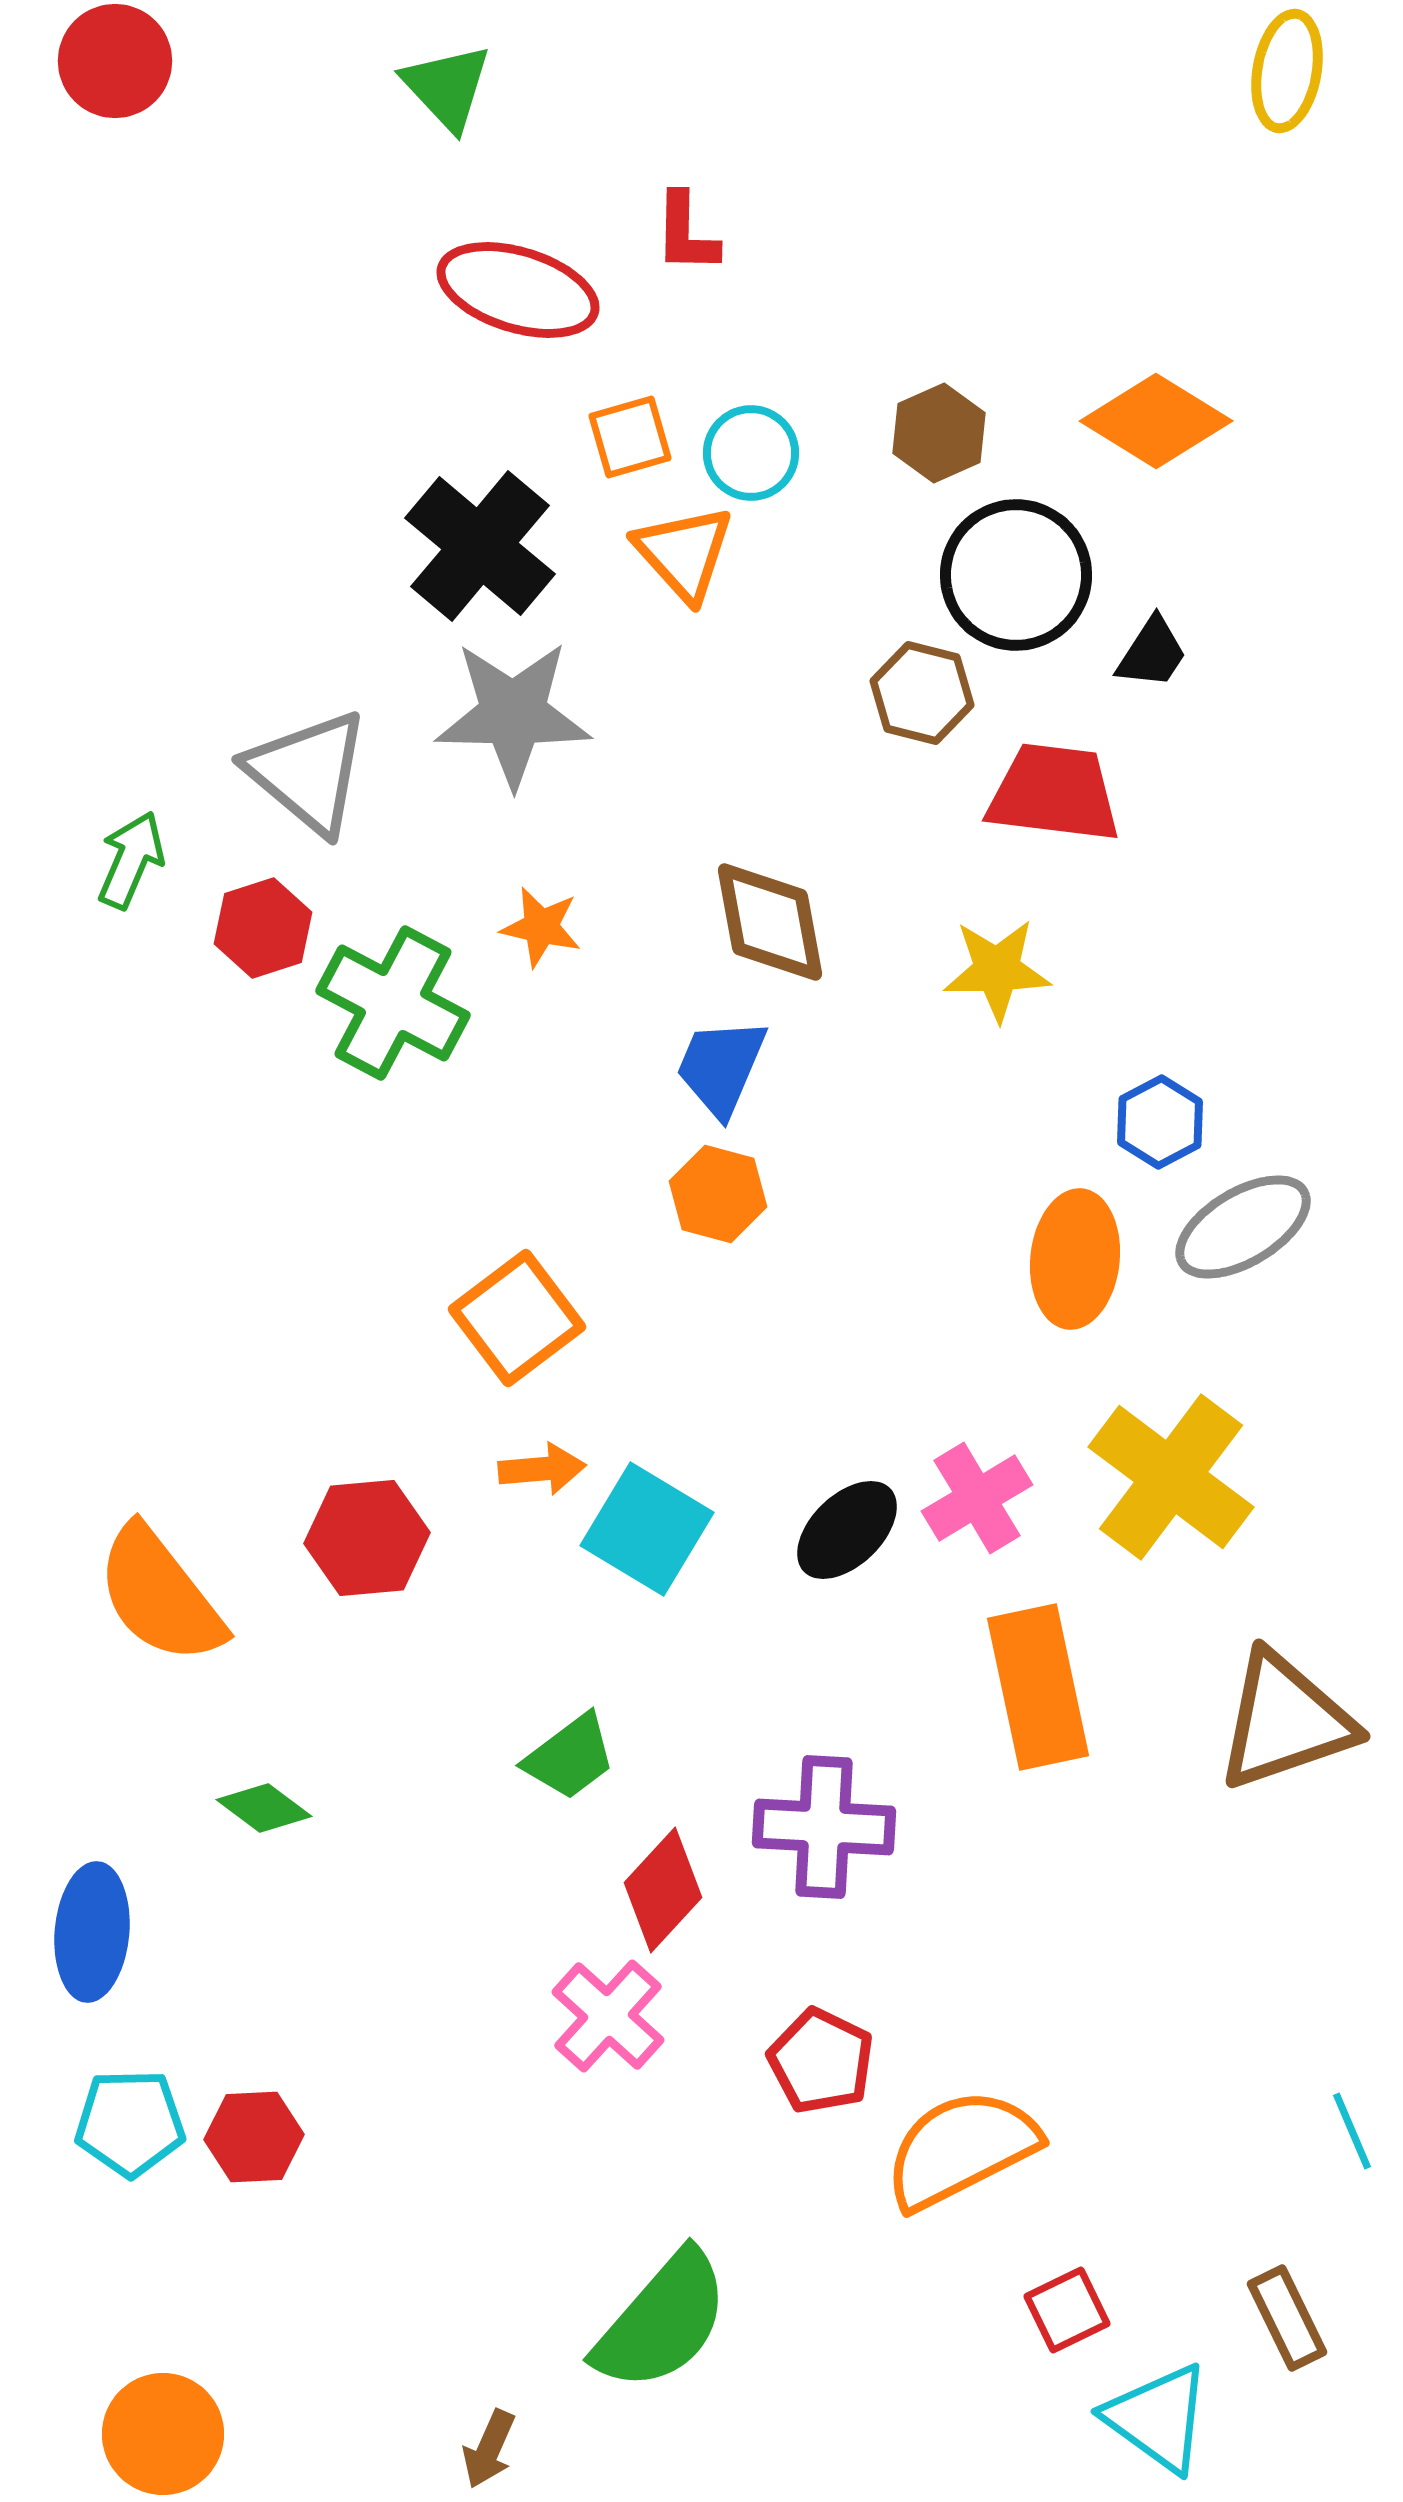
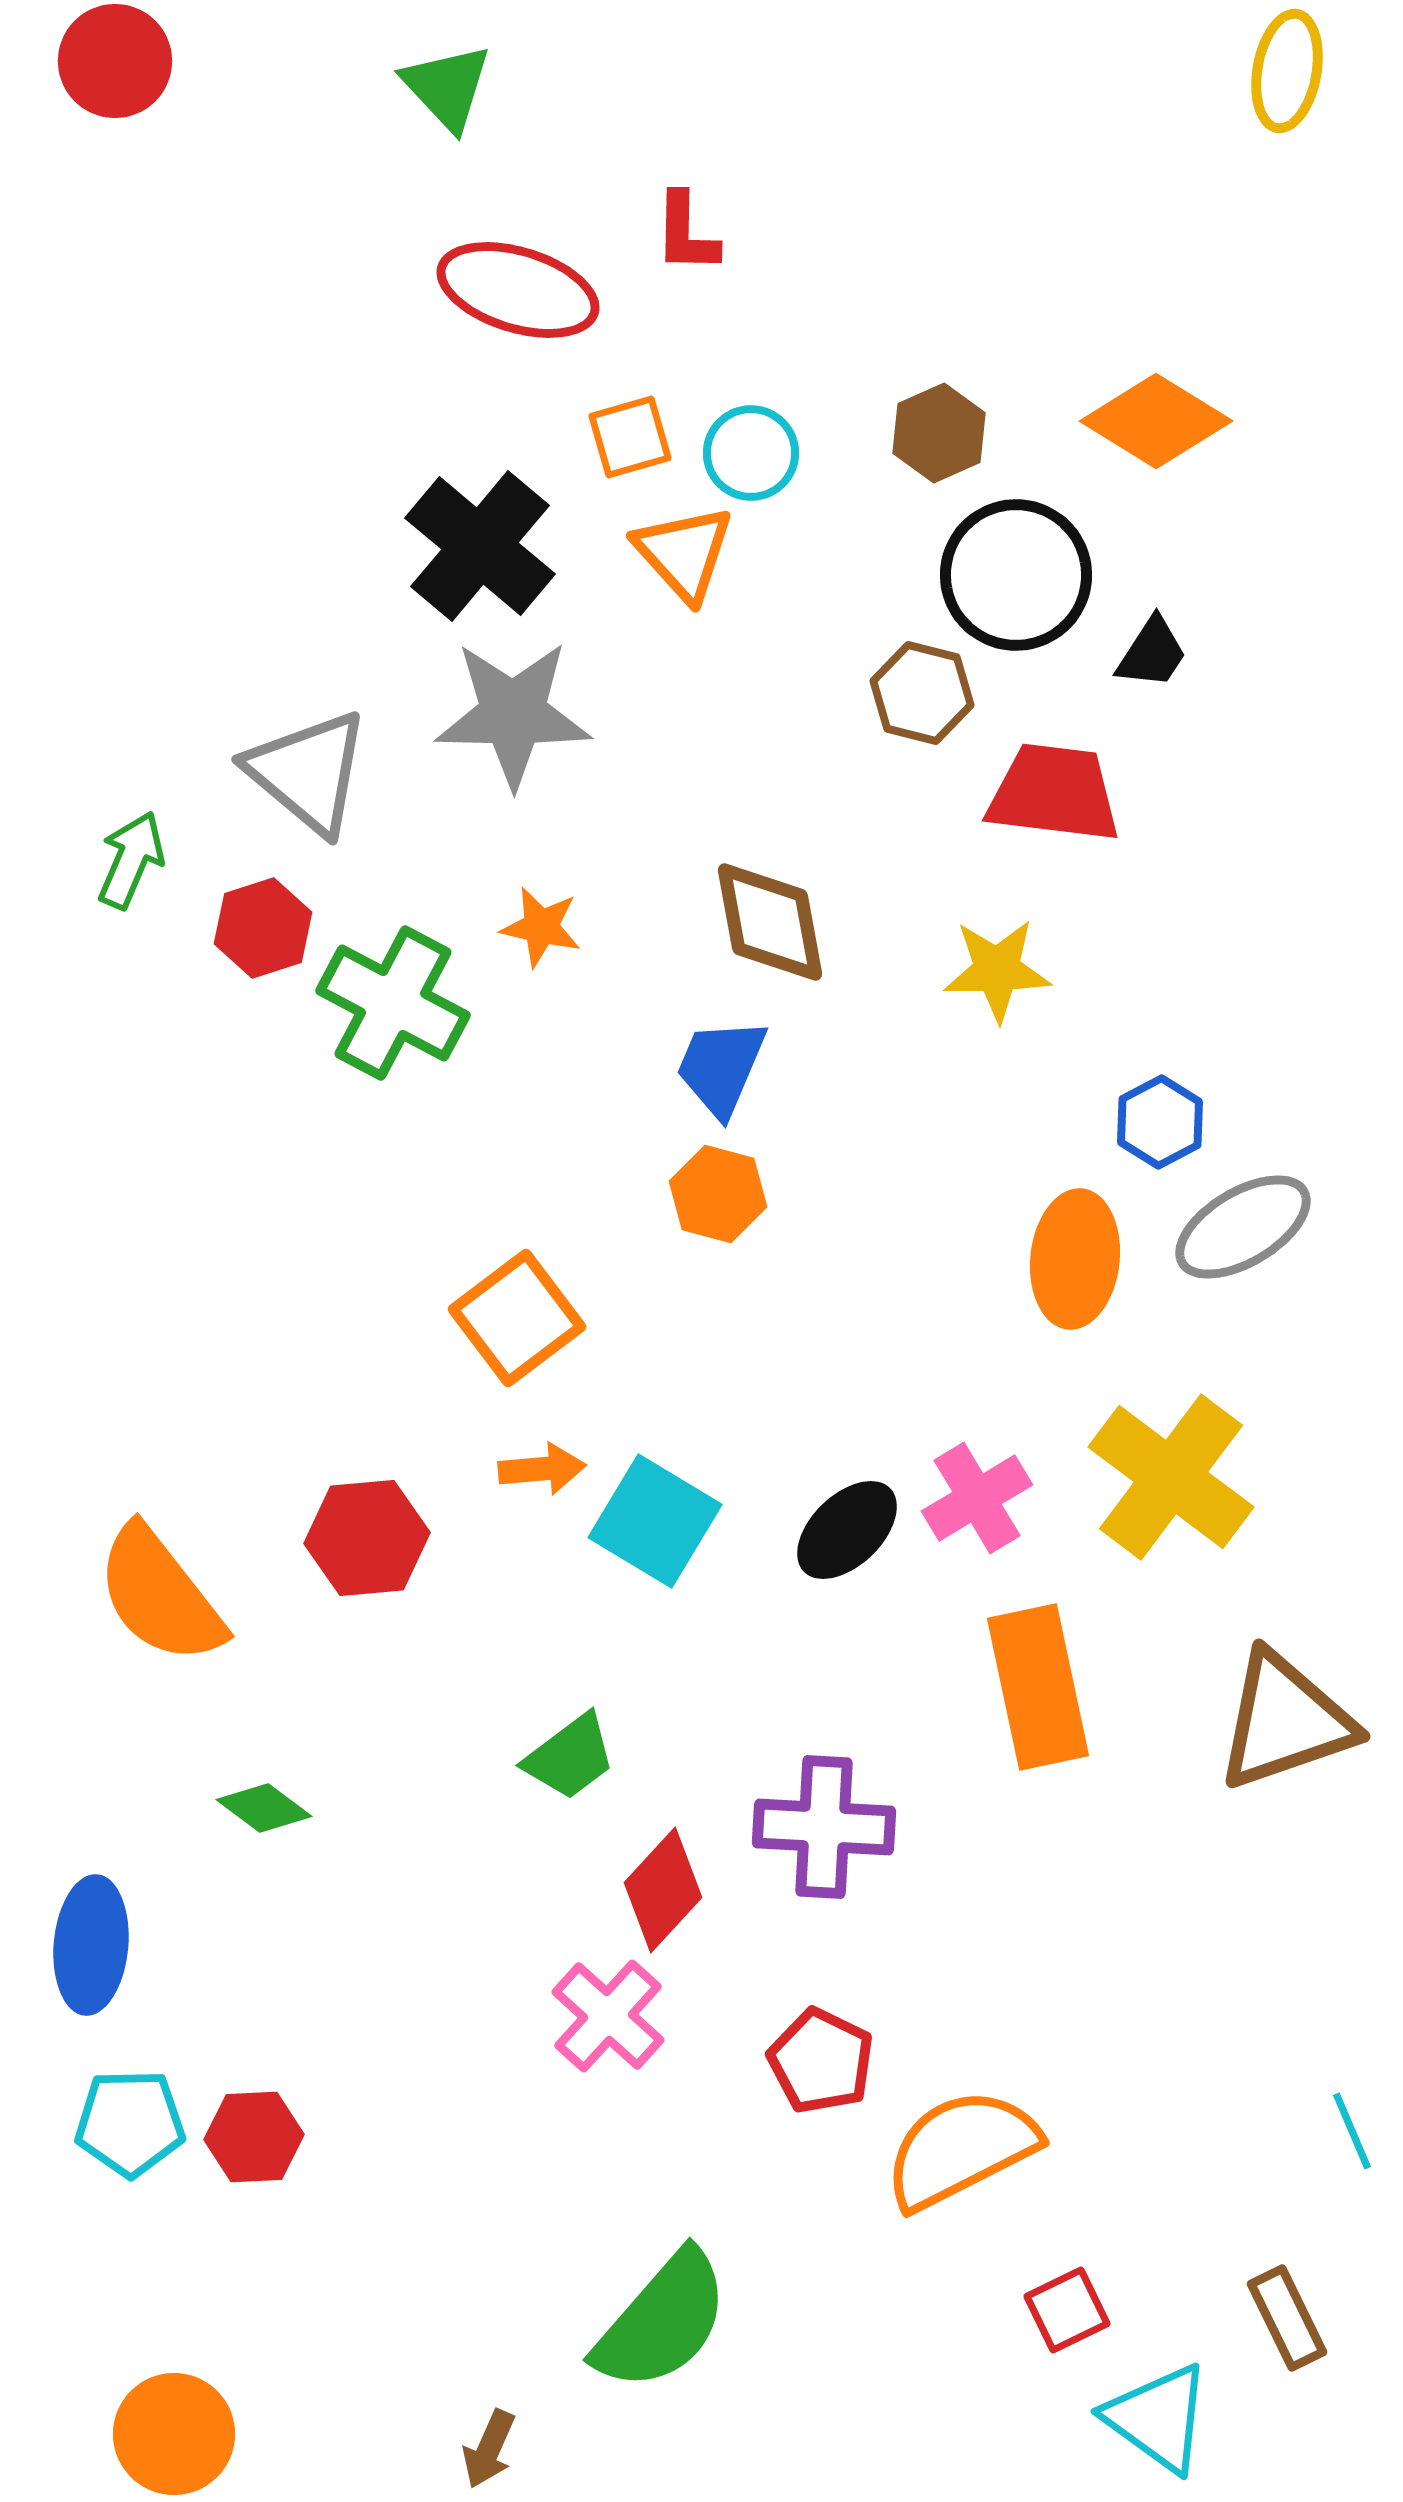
cyan square at (647, 1529): moved 8 px right, 8 px up
blue ellipse at (92, 1932): moved 1 px left, 13 px down
orange circle at (163, 2434): moved 11 px right
